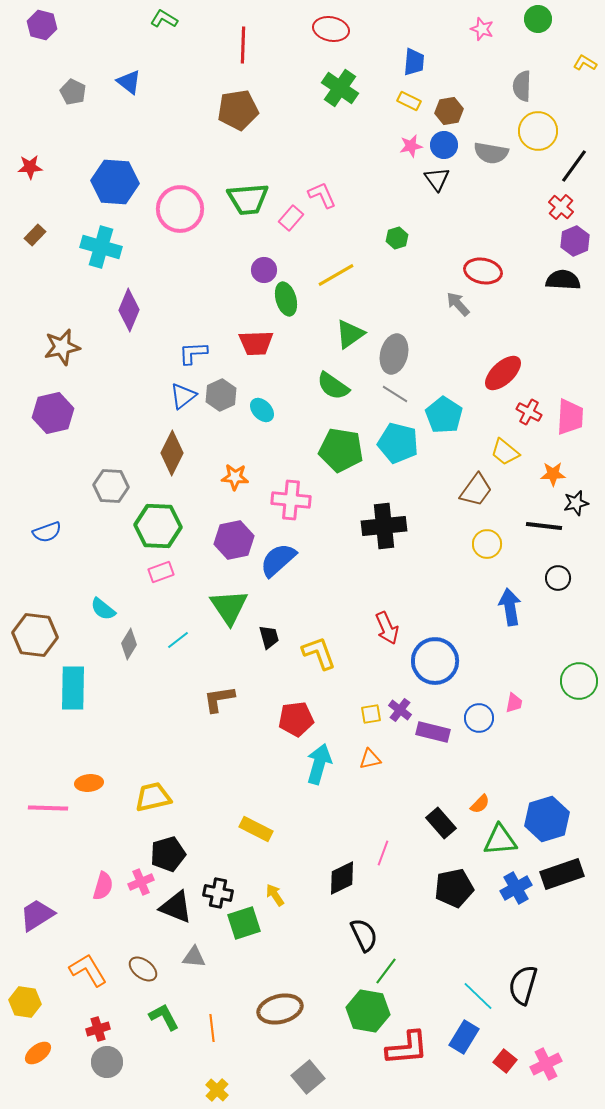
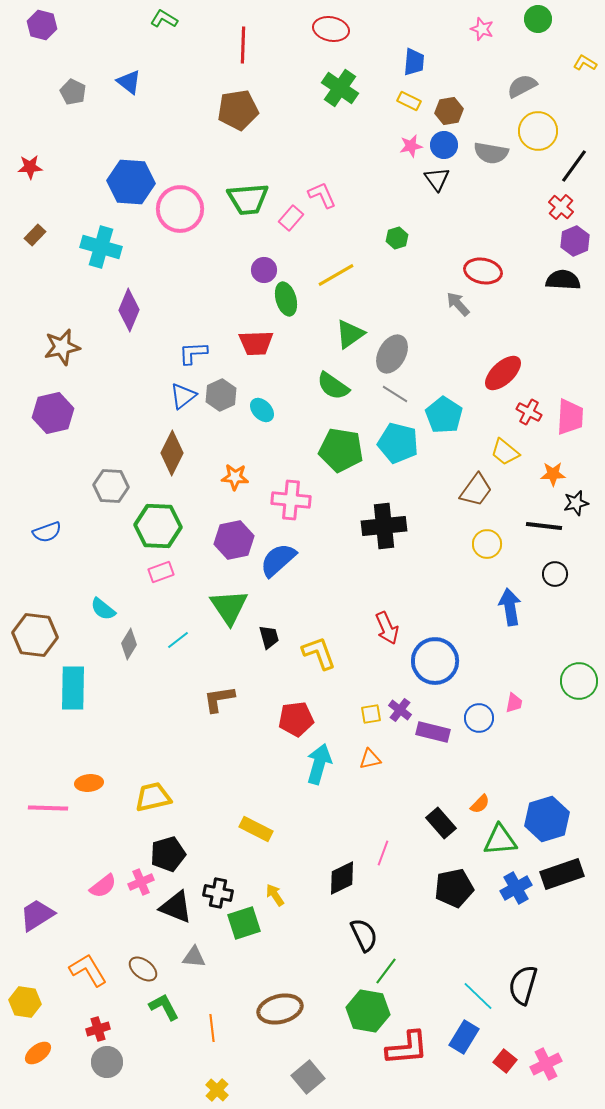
gray semicircle at (522, 86): rotated 60 degrees clockwise
blue hexagon at (115, 182): moved 16 px right
gray ellipse at (394, 354): moved 2 px left; rotated 15 degrees clockwise
black circle at (558, 578): moved 3 px left, 4 px up
pink semicircle at (103, 886): rotated 36 degrees clockwise
green L-shape at (164, 1017): moved 10 px up
